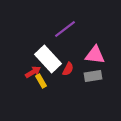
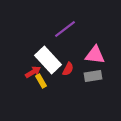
white rectangle: moved 1 px down
